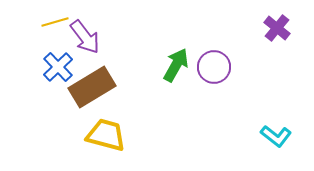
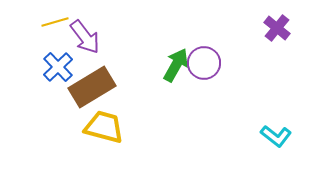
purple circle: moved 10 px left, 4 px up
yellow trapezoid: moved 2 px left, 8 px up
